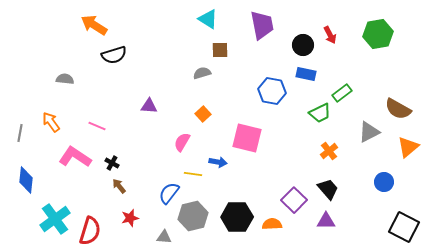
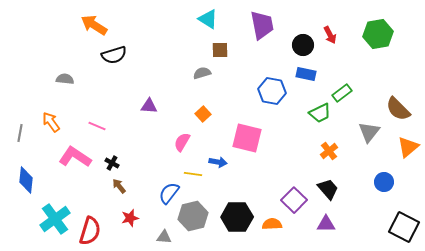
brown semicircle at (398, 109): rotated 16 degrees clockwise
gray triangle at (369, 132): rotated 25 degrees counterclockwise
purple triangle at (326, 221): moved 3 px down
